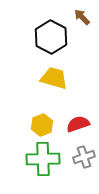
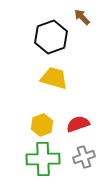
black hexagon: rotated 12 degrees clockwise
